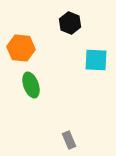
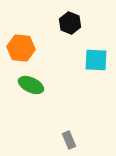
green ellipse: rotated 45 degrees counterclockwise
